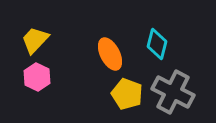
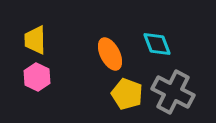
yellow trapezoid: rotated 44 degrees counterclockwise
cyan diamond: rotated 36 degrees counterclockwise
